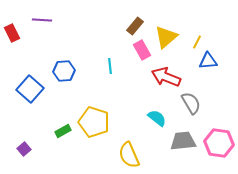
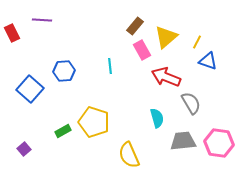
blue triangle: rotated 24 degrees clockwise
cyan semicircle: rotated 36 degrees clockwise
